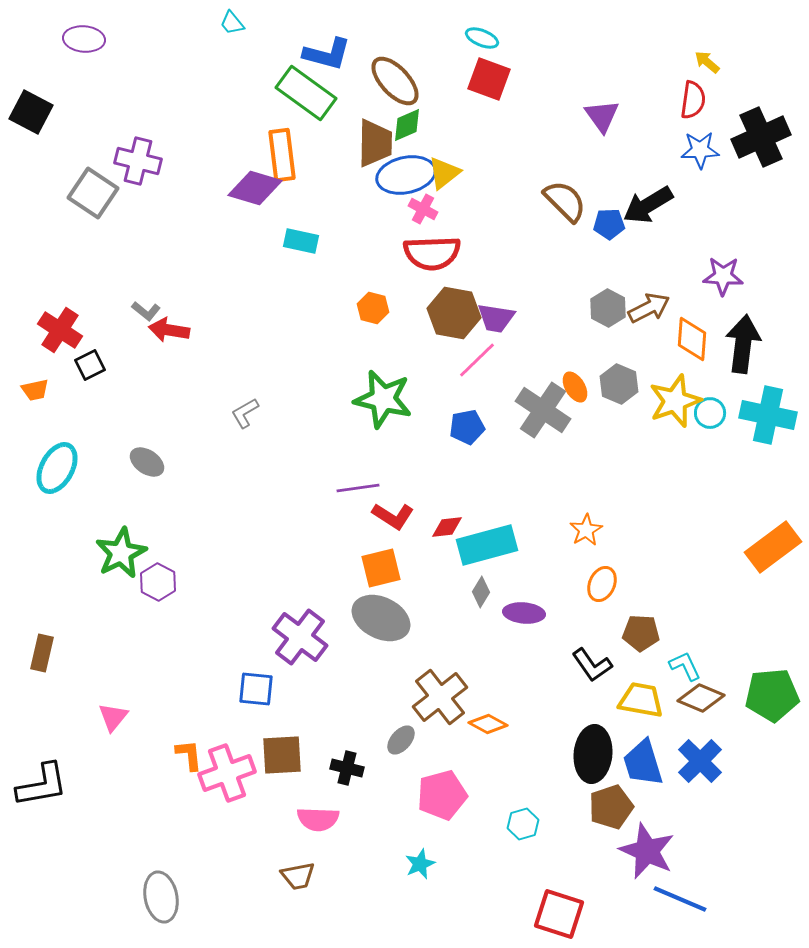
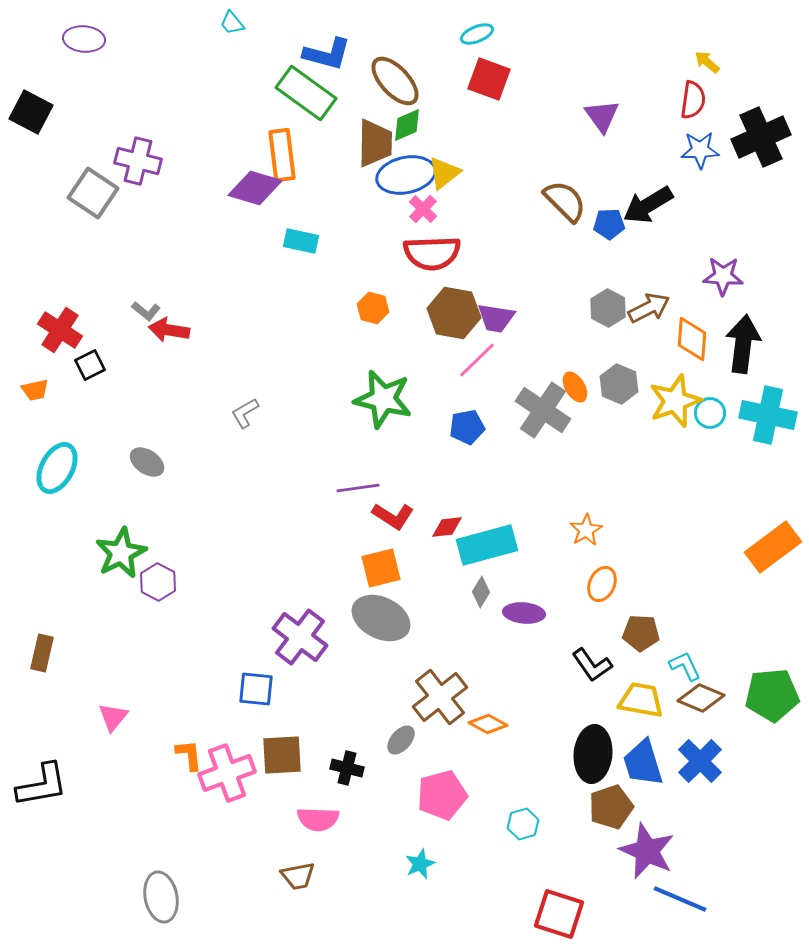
cyan ellipse at (482, 38): moved 5 px left, 4 px up; rotated 44 degrees counterclockwise
pink cross at (423, 209): rotated 16 degrees clockwise
